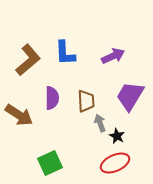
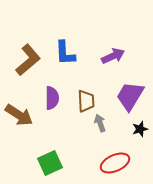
black star: moved 23 px right, 7 px up; rotated 28 degrees clockwise
